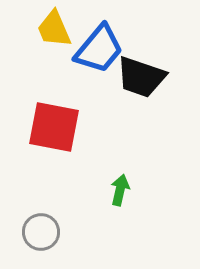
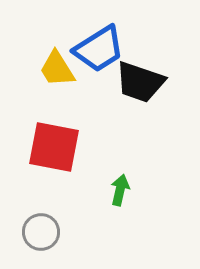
yellow trapezoid: moved 3 px right, 40 px down; rotated 9 degrees counterclockwise
blue trapezoid: rotated 18 degrees clockwise
black trapezoid: moved 1 px left, 5 px down
red square: moved 20 px down
